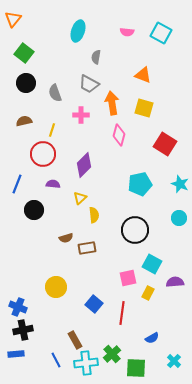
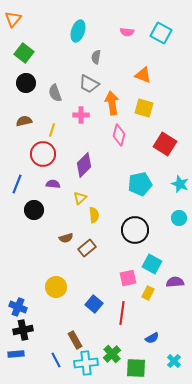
brown rectangle at (87, 248): rotated 30 degrees counterclockwise
